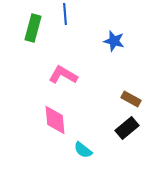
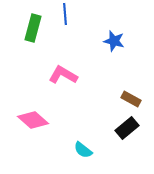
pink diamond: moved 22 px left; rotated 44 degrees counterclockwise
